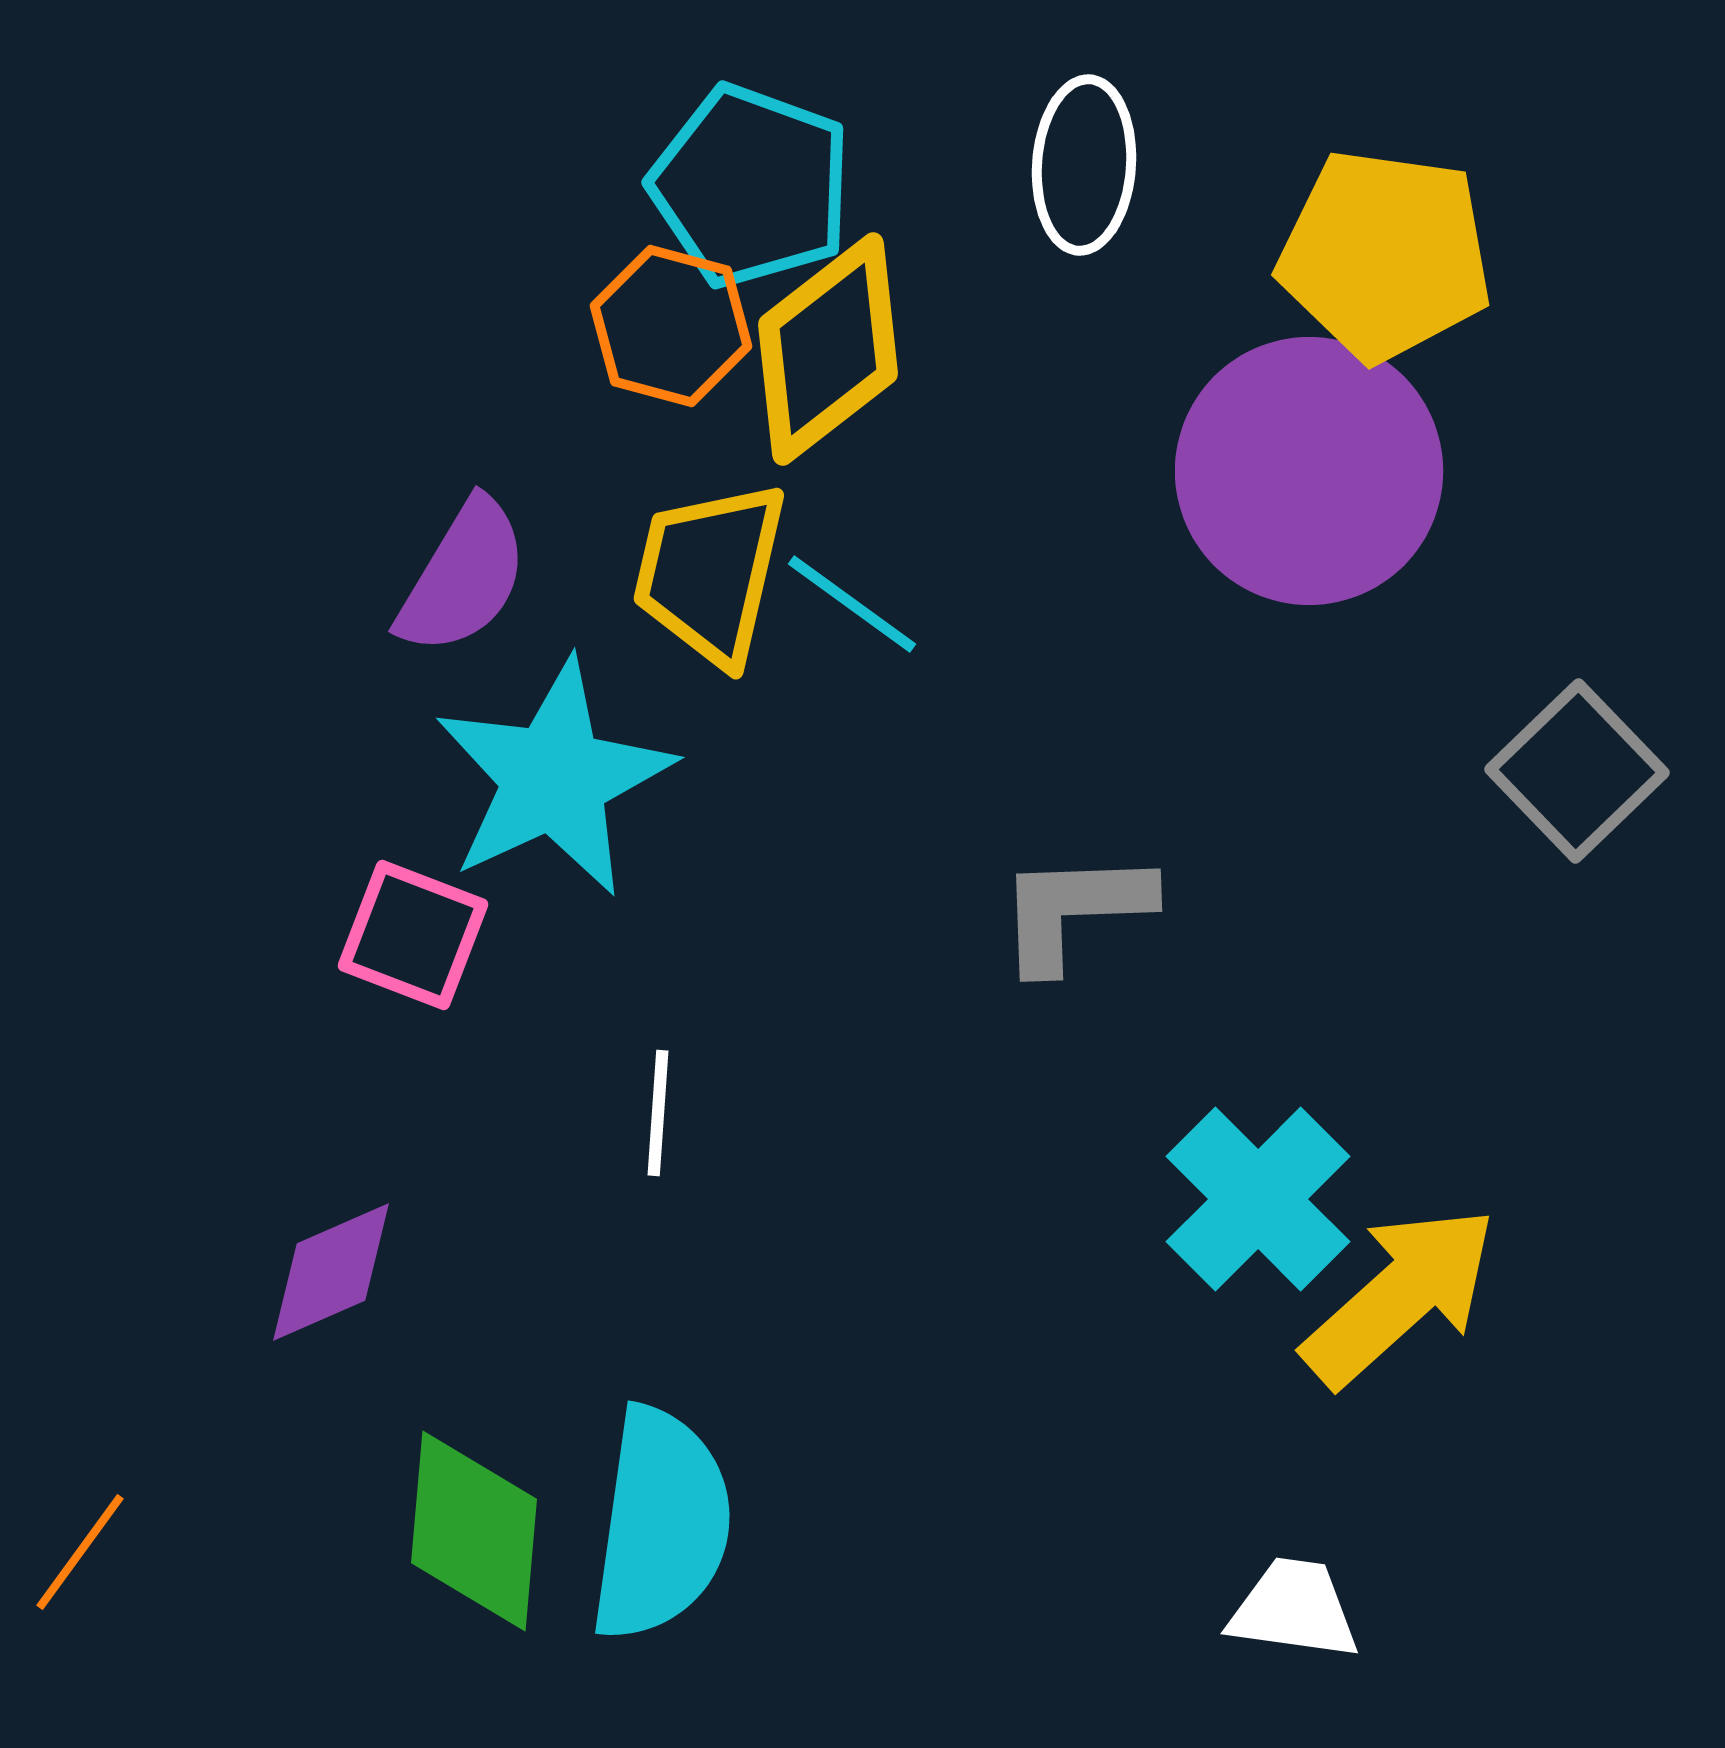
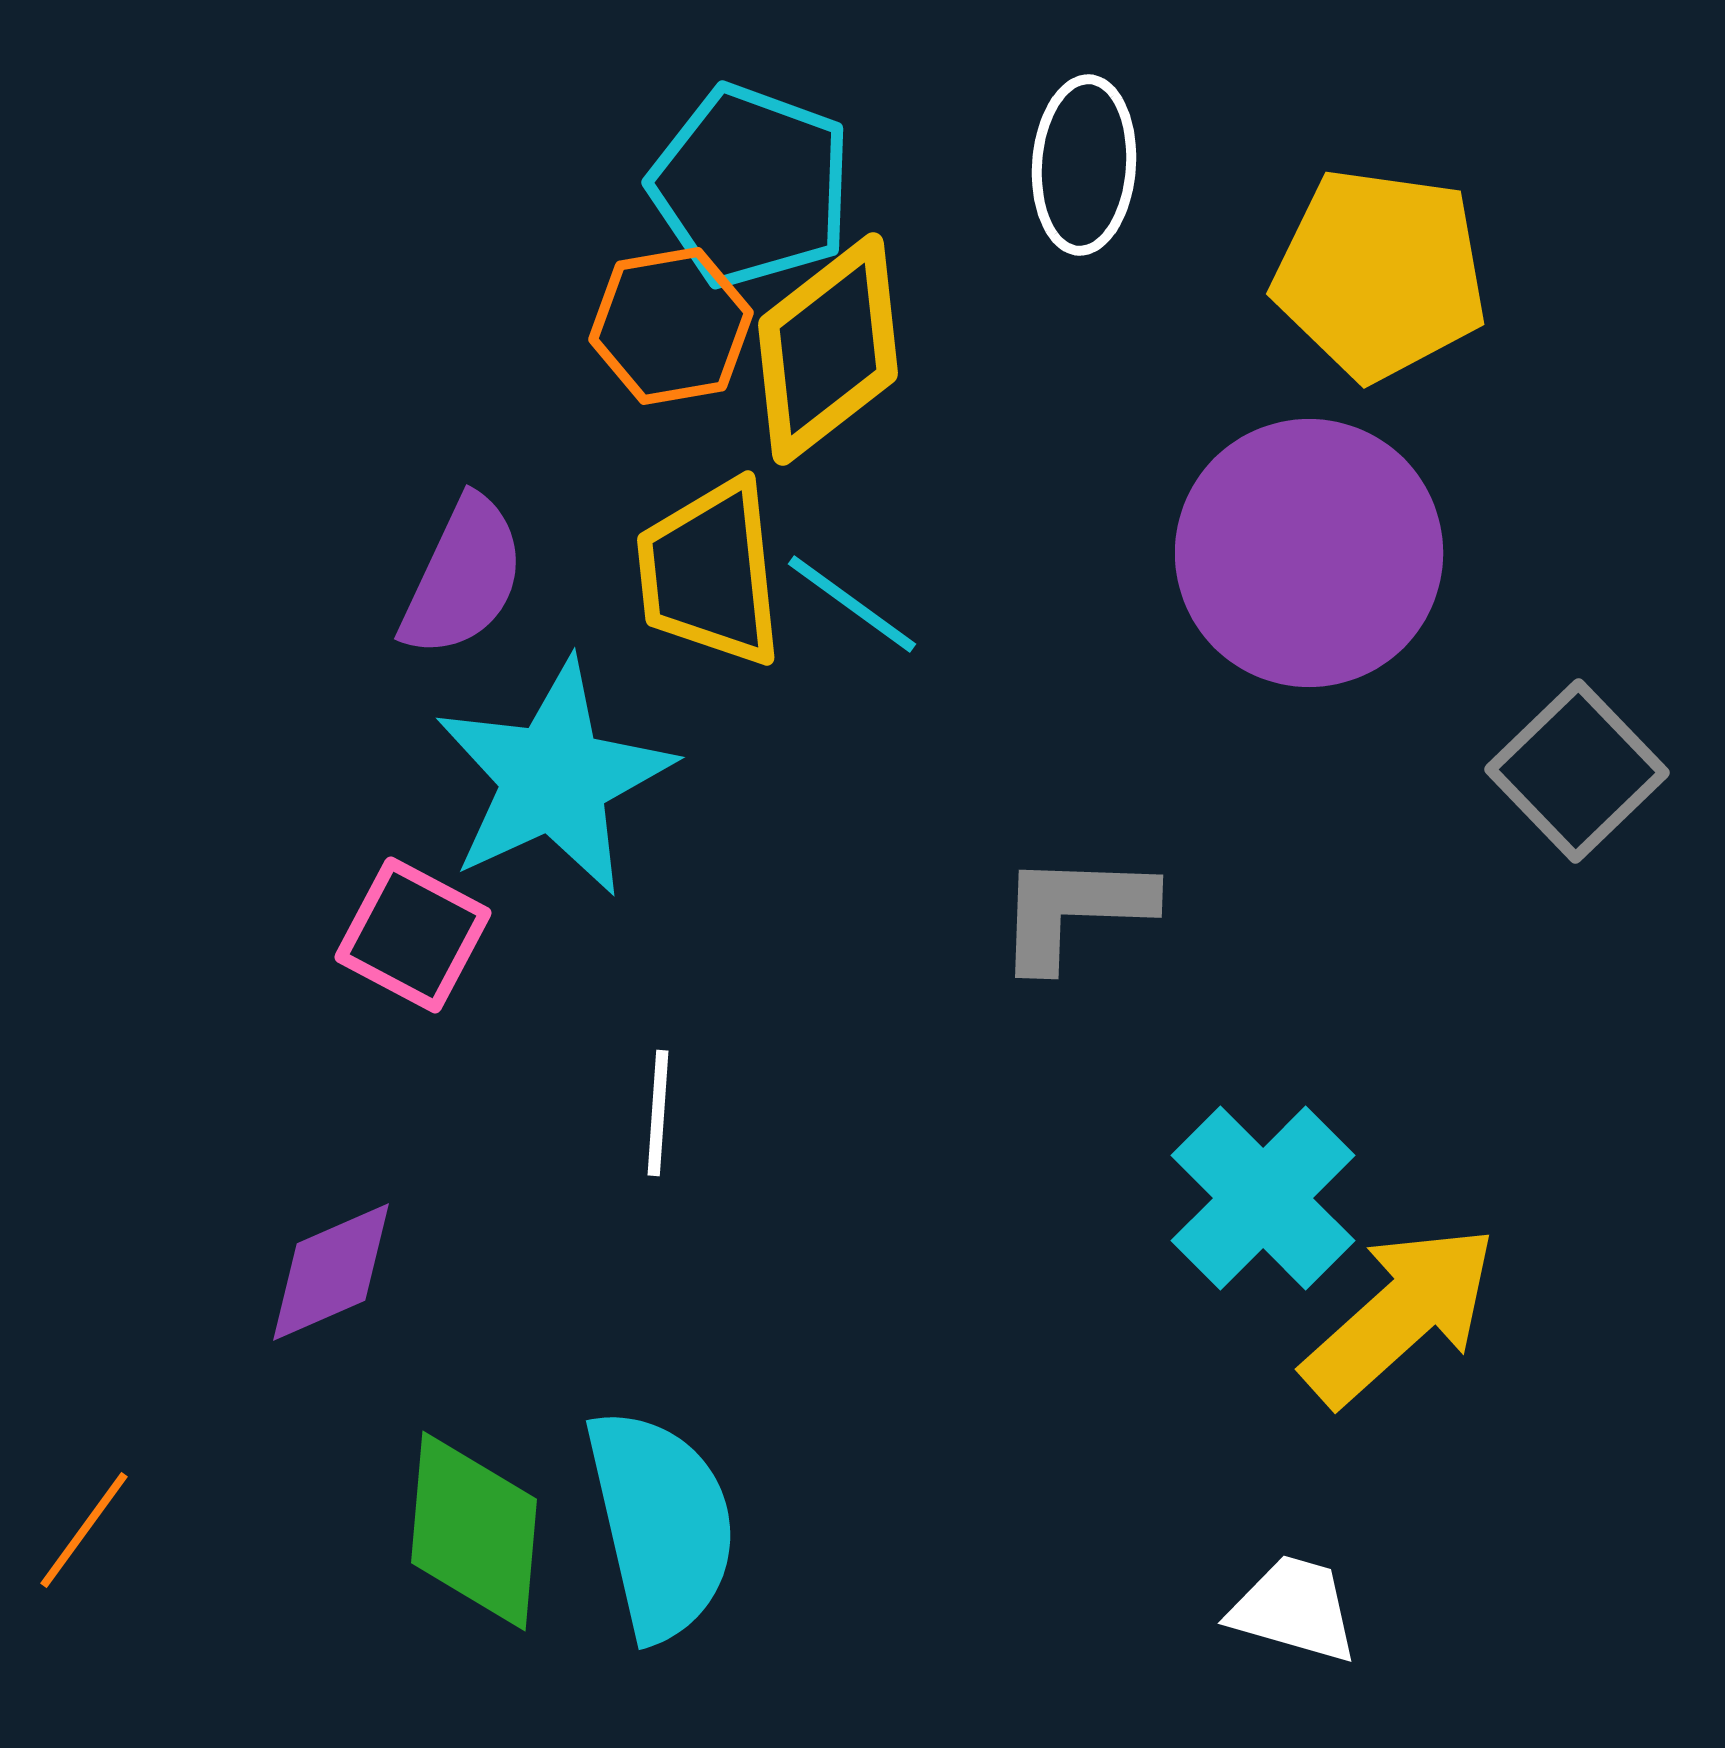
yellow pentagon: moved 5 px left, 19 px down
orange hexagon: rotated 25 degrees counterclockwise
purple circle: moved 82 px down
yellow trapezoid: rotated 19 degrees counterclockwise
purple semicircle: rotated 6 degrees counterclockwise
gray L-shape: rotated 4 degrees clockwise
pink square: rotated 7 degrees clockwise
cyan cross: moved 5 px right, 1 px up
yellow arrow: moved 19 px down
cyan semicircle: rotated 21 degrees counterclockwise
orange line: moved 4 px right, 22 px up
white trapezoid: rotated 8 degrees clockwise
